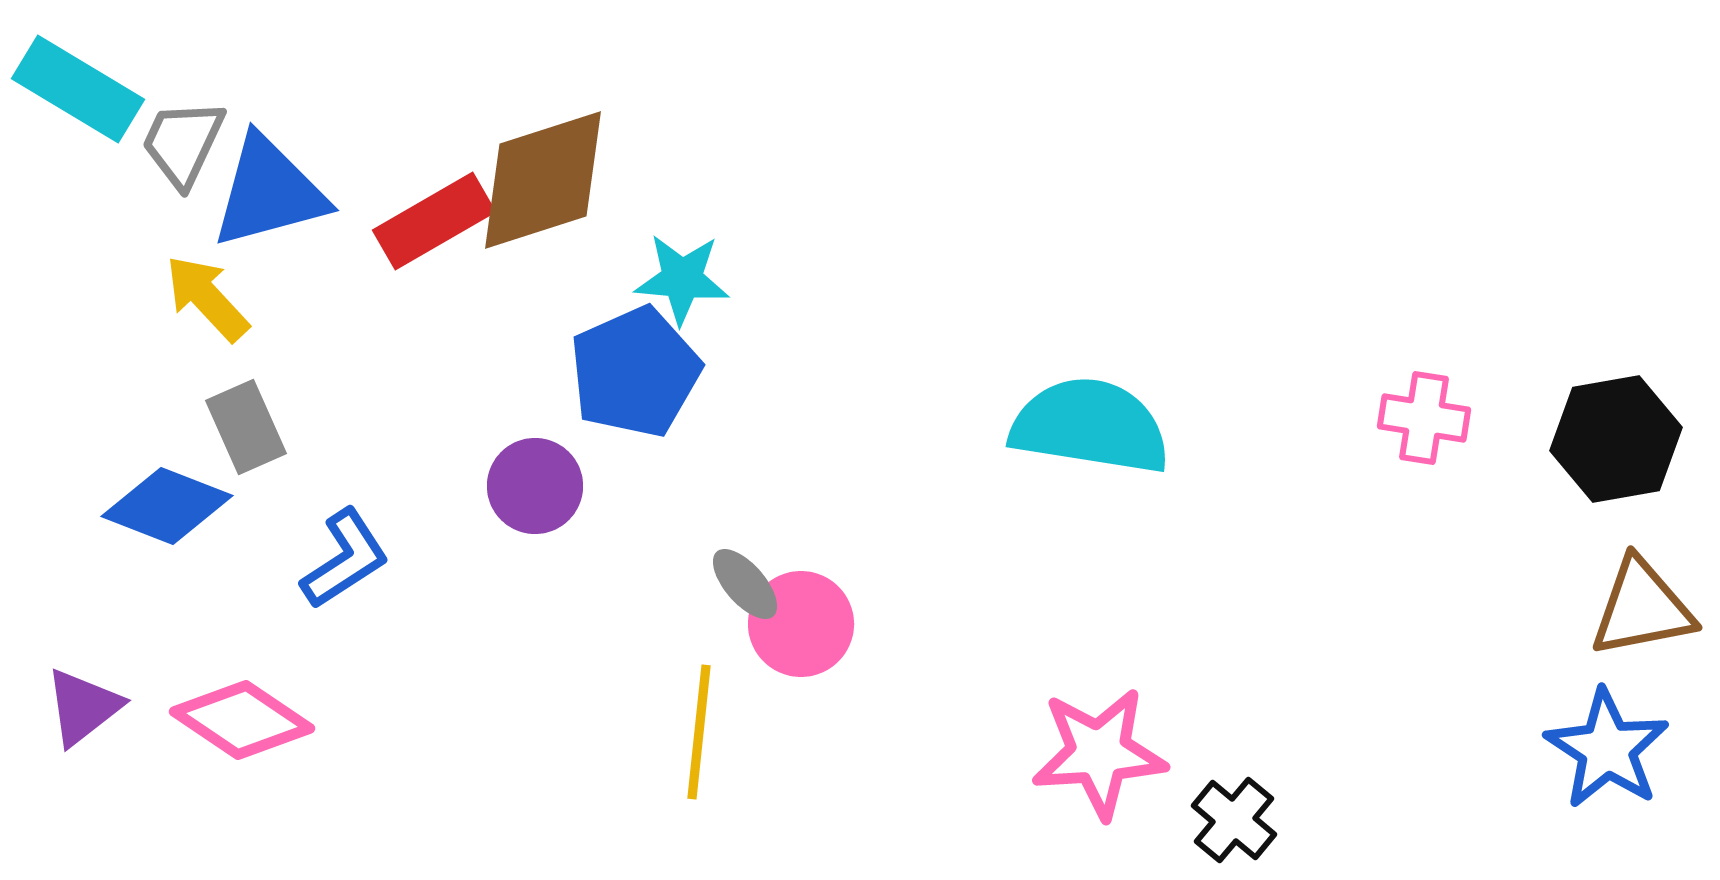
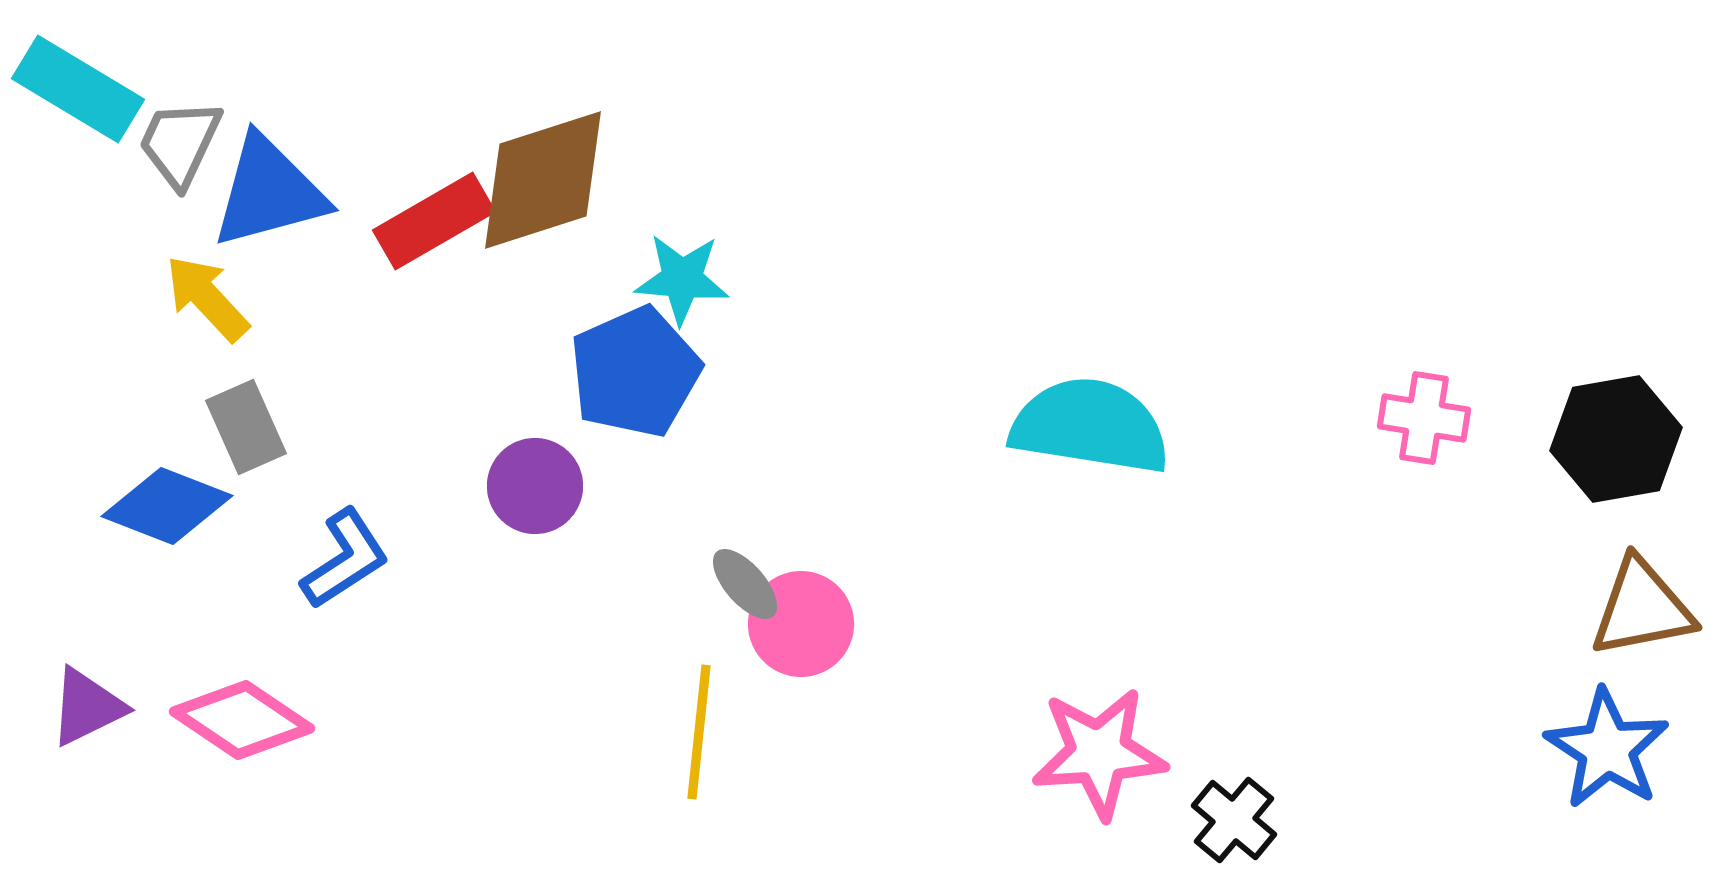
gray trapezoid: moved 3 px left
purple triangle: moved 4 px right; rotated 12 degrees clockwise
